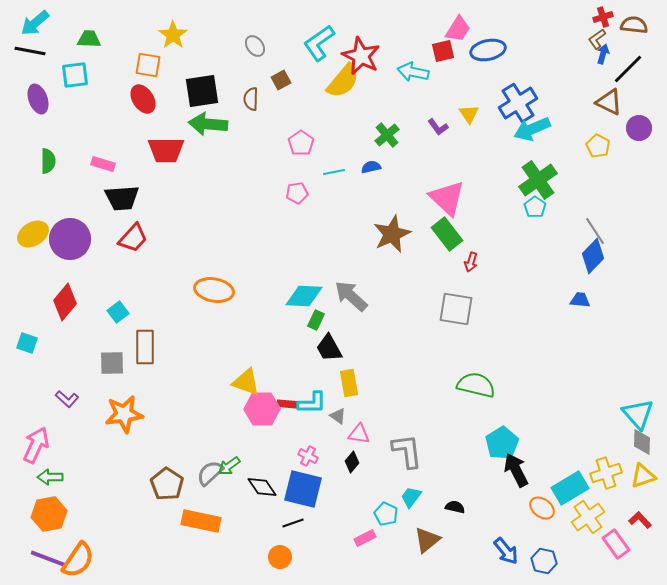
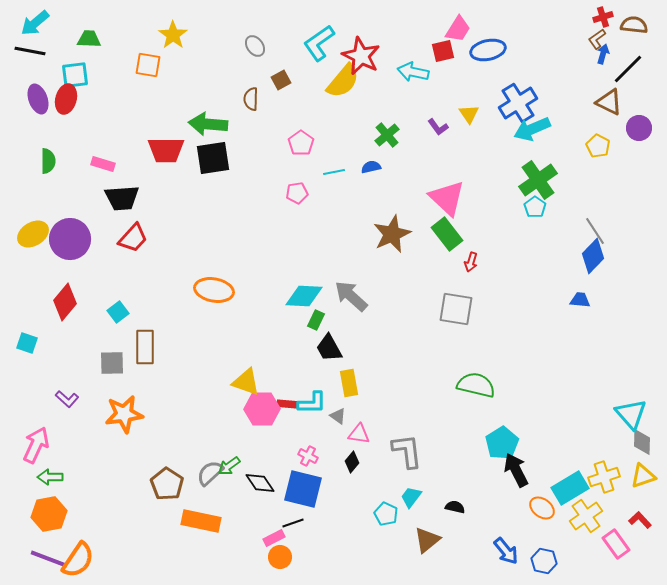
black square at (202, 91): moved 11 px right, 67 px down
red ellipse at (143, 99): moved 77 px left; rotated 48 degrees clockwise
cyan triangle at (638, 414): moved 7 px left
yellow cross at (606, 473): moved 2 px left, 4 px down
black diamond at (262, 487): moved 2 px left, 4 px up
yellow cross at (588, 517): moved 2 px left, 1 px up
pink rectangle at (365, 538): moved 91 px left
